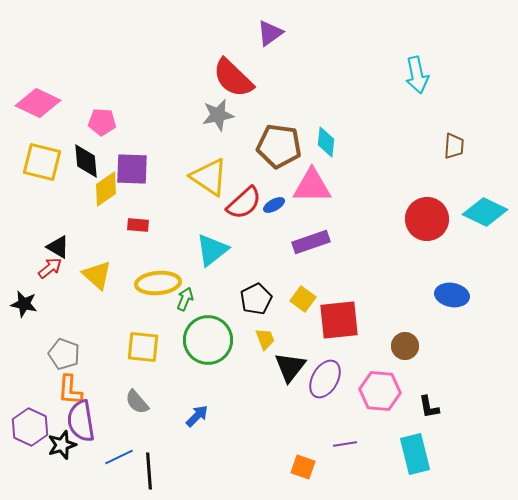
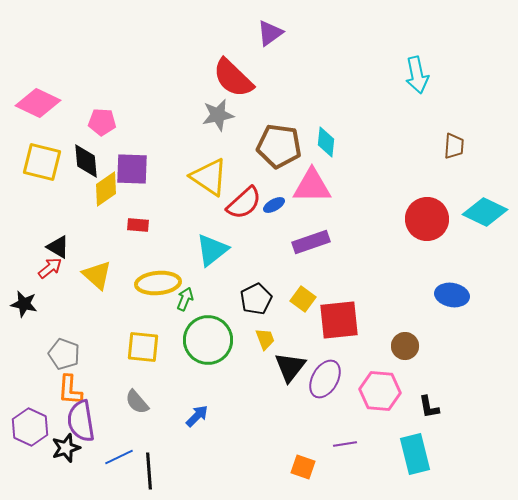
black star at (62, 445): moved 4 px right, 3 px down
